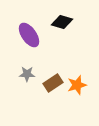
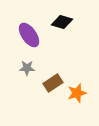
gray star: moved 6 px up
orange star: moved 8 px down
